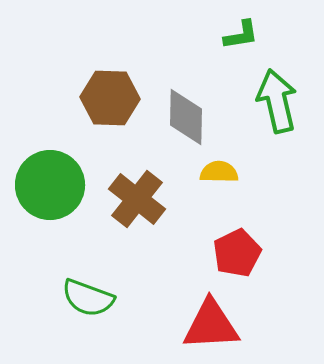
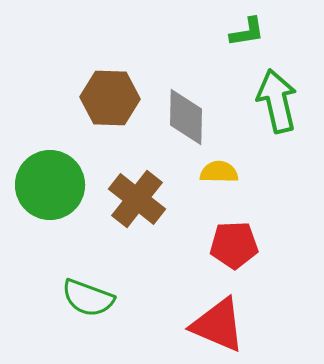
green L-shape: moved 6 px right, 3 px up
red pentagon: moved 3 px left, 8 px up; rotated 24 degrees clockwise
red triangle: moved 7 px right; rotated 26 degrees clockwise
